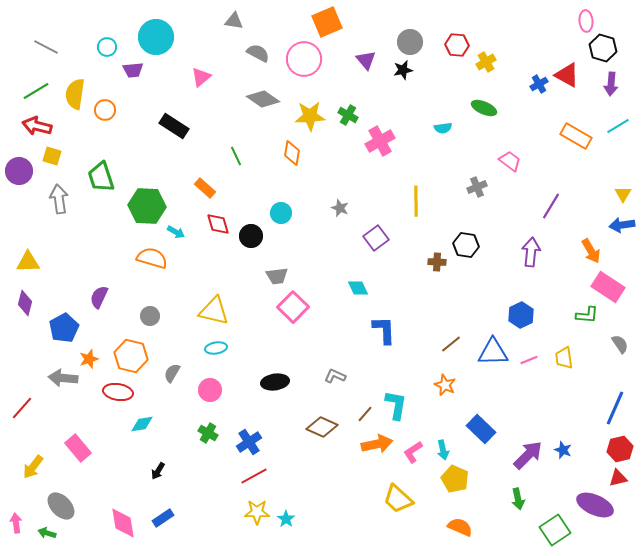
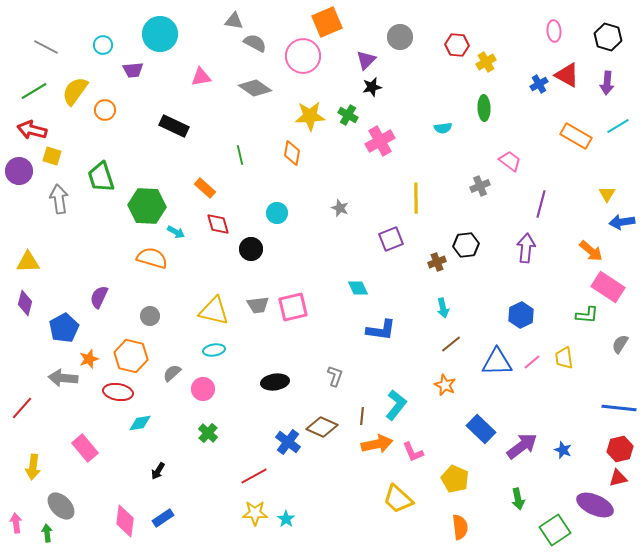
pink ellipse at (586, 21): moved 32 px left, 10 px down
cyan circle at (156, 37): moved 4 px right, 3 px up
gray circle at (410, 42): moved 10 px left, 5 px up
cyan circle at (107, 47): moved 4 px left, 2 px up
black hexagon at (603, 48): moved 5 px right, 11 px up
gray semicircle at (258, 53): moved 3 px left, 10 px up
pink circle at (304, 59): moved 1 px left, 3 px up
purple triangle at (366, 60): rotated 25 degrees clockwise
black star at (403, 70): moved 31 px left, 17 px down
pink triangle at (201, 77): rotated 30 degrees clockwise
purple arrow at (611, 84): moved 4 px left, 1 px up
green line at (36, 91): moved 2 px left
yellow semicircle at (75, 94): moved 3 px up; rotated 28 degrees clockwise
gray diamond at (263, 99): moved 8 px left, 11 px up
green ellipse at (484, 108): rotated 65 degrees clockwise
red arrow at (37, 126): moved 5 px left, 4 px down
black rectangle at (174, 126): rotated 8 degrees counterclockwise
green line at (236, 156): moved 4 px right, 1 px up; rotated 12 degrees clockwise
gray cross at (477, 187): moved 3 px right, 1 px up
yellow triangle at (623, 194): moved 16 px left
yellow line at (416, 201): moved 3 px up
purple line at (551, 206): moved 10 px left, 2 px up; rotated 16 degrees counterclockwise
cyan circle at (281, 213): moved 4 px left
blue arrow at (622, 225): moved 3 px up
black circle at (251, 236): moved 13 px down
purple square at (376, 238): moved 15 px right, 1 px down; rotated 15 degrees clockwise
black hexagon at (466, 245): rotated 15 degrees counterclockwise
orange arrow at (591, 251): rotated 20 degrees counterclockwise
purple arrow at (531, 252): moved 5 px left, 4 px up
brown cross at (437, 262): rotated 24 degrees counterclockwise
gray trapezoid at (277, 276): moved 19 px left, 29 px down
pink square at (293, 307): rotated 32 degrees clockwise
blue L-shape at (384, 330): moved 3 px left; rotated 100 degrees clockwise
gray semicircle at (620, 344): rotated 114 degrees counterclockwise
cyan ellipse at (216, 348): moved 2 px left, 2 px down
blue triangle at (493, 352): moved 4 px right, 10 px down
pink line at (529, 360): moved 3 px right, 2 px down; rotated 18 degrees counterclockwise
gray semicircle at (172, 373): rotated 18 degrees clockwise
gray L-shape at (335, 376): rotated 85 degrees clockwise
pink circle at (210, 390): moved 7 px left, 1 px up
cyan L-shape at (396, 405): rotated 28 degrees clockwise
blue line at (615, 408): moved 4 px right; rotated 72 degrees clockwise
brown line at (365, 414): moved 3 px left, 2 px down; rotated 36 degrees counterclockwise
cyan diamond at (142, 424): moved 2 px left, 1 px up
green cross at (208, 433): rotated 12 degrees clockwise
blue cross at (249, 442): moved 39 px right; rotated 20 degrees counterclockwise
pink rectangle at (78, 448): moved 7 px right
cyan arrow at (443, 450): moved 142 px up
pink L-shape at (413, 452): rotated 80 degrees counterclockwise
purple arrow at (528, 455): moved 6 px left, 9 px up; rotated 8 degrees clockwise
yellow arrow at (33, 467): rotated 30 degrees counterclockwise
yellow star at (257, 512): moved 2 px left, 1 px down
pink diamond at (123, 523): moved 2 px right, 2 px up; rotated 16 degrees clockwise
orange semicircle at (460, 527): rotated 60 degrees clockwise
green arrow at (47, 533): rotated 66 degrees clockwise
